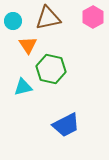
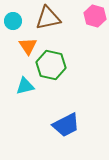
pink hexagon: moved 2 px right, 1 px up; rotated 15 degrees counterclockwise
orange triangle: moved 1 px down
green hexagon: moved 4 px up
cyan triangle: moved 2 px right, 1 px up
